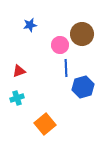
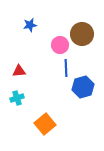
red triangle: rotated 16 degrees clockwise
